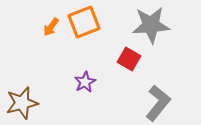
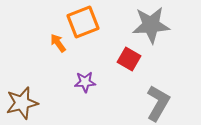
orange square: moved 1 px left
orange arrow: moved 7 px right, 16 px down; rotated 108 degrees clockwise
purple star: rotated 25 degrees clockwise
gray L-shape: rotated 9 degrees counterclockwise
